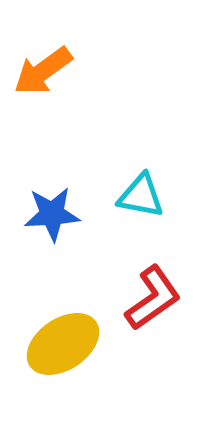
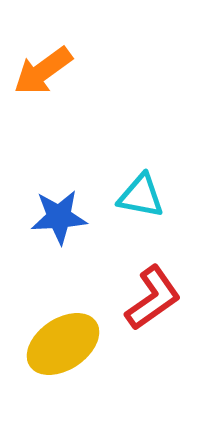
blue star: moved 7 px right, 3 px down
